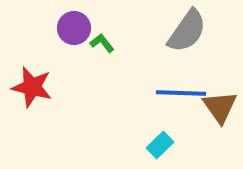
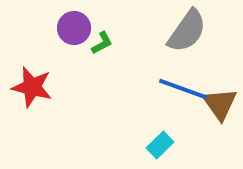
green L-shape: rotated 100 degrees clockwise
blue line: moved 2 px right, 4 px up; rotated 18 degrees clockwise
brown triangle: moved 3 px up
